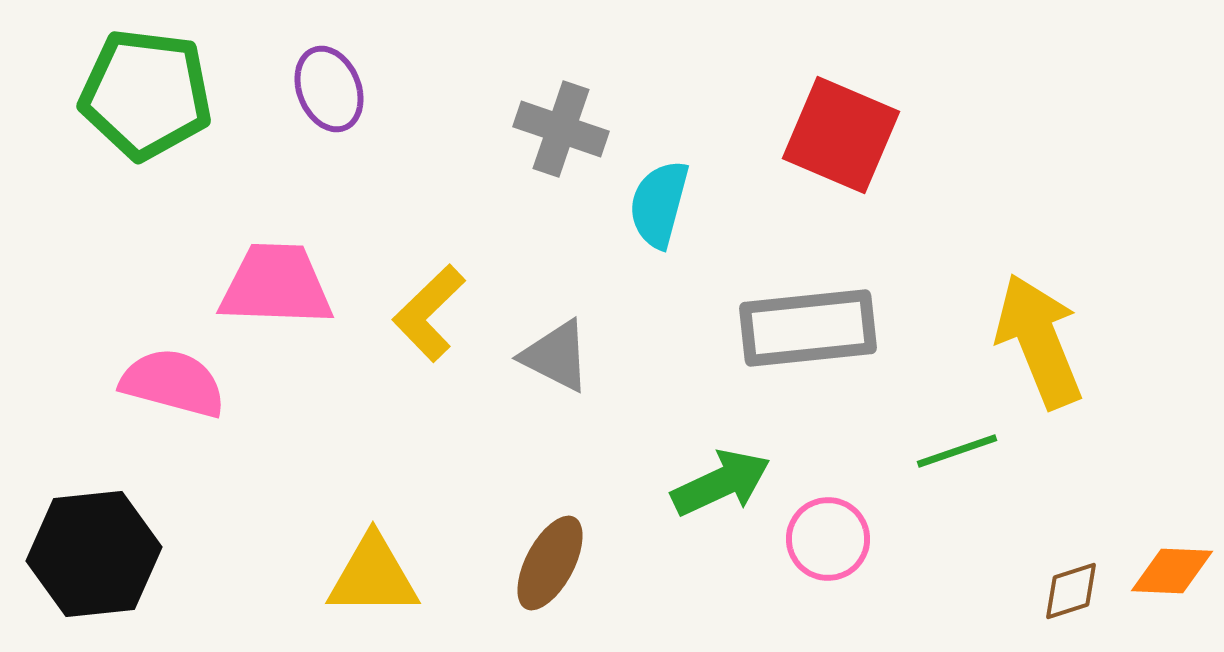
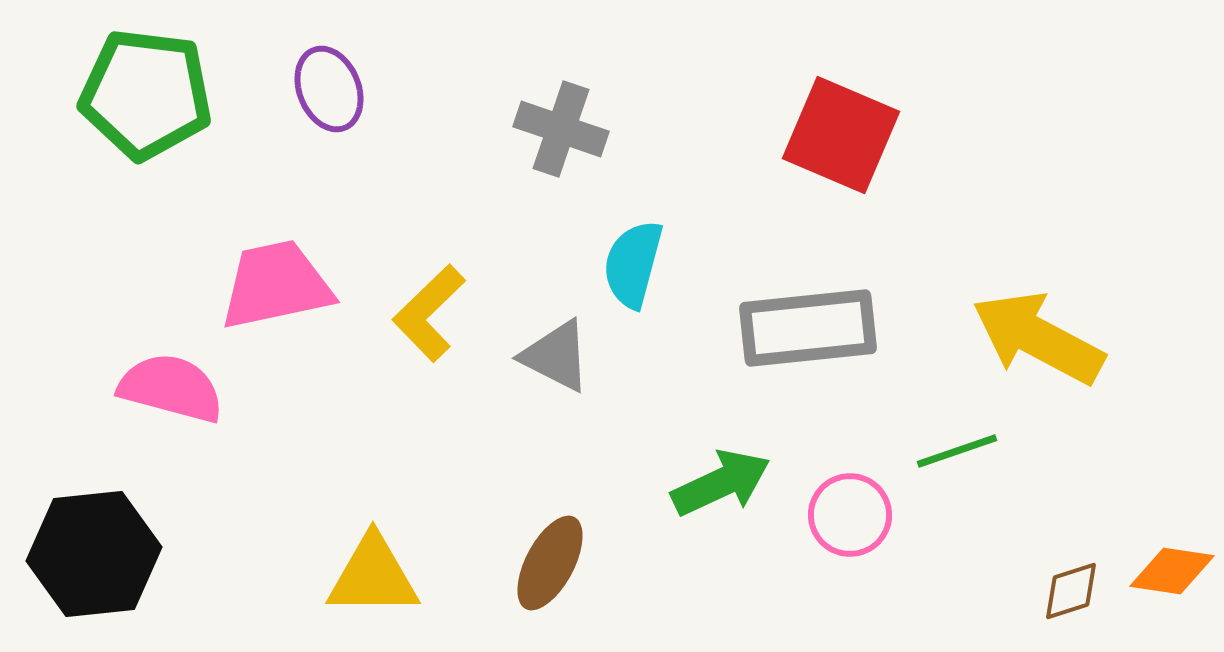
cyan semicircle: moved 26 px left, 60 px down
pink trapezoid: rotated 14 degrees counterclockwise
yellow arrow: moved 1 px left, 3 px up; rotated 40 degrees counterclockwise
pink semicircle: moved 2 px left, 5 px down
pink circle: moved 22 px right, 24 px up
orange diamond: rotated 6 degrees clockwise
